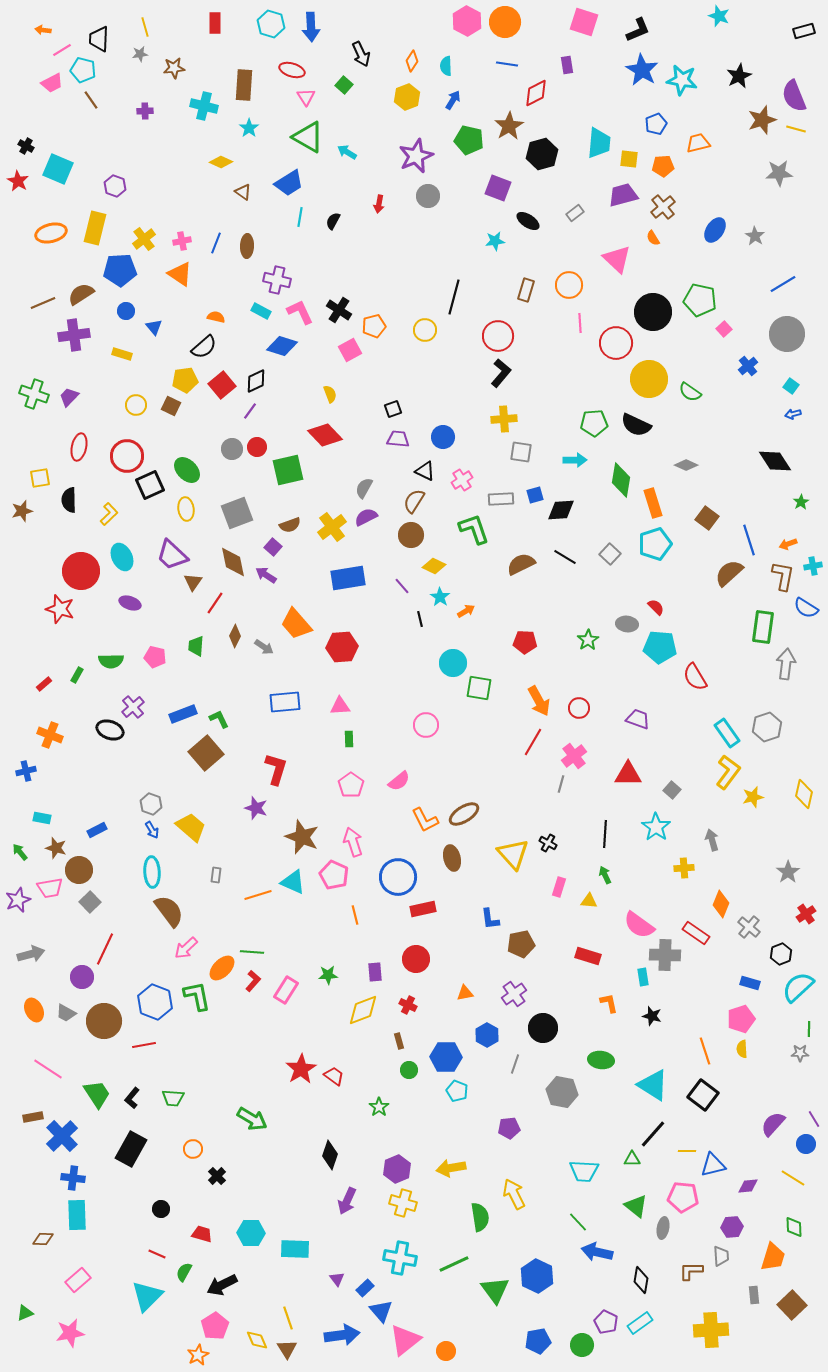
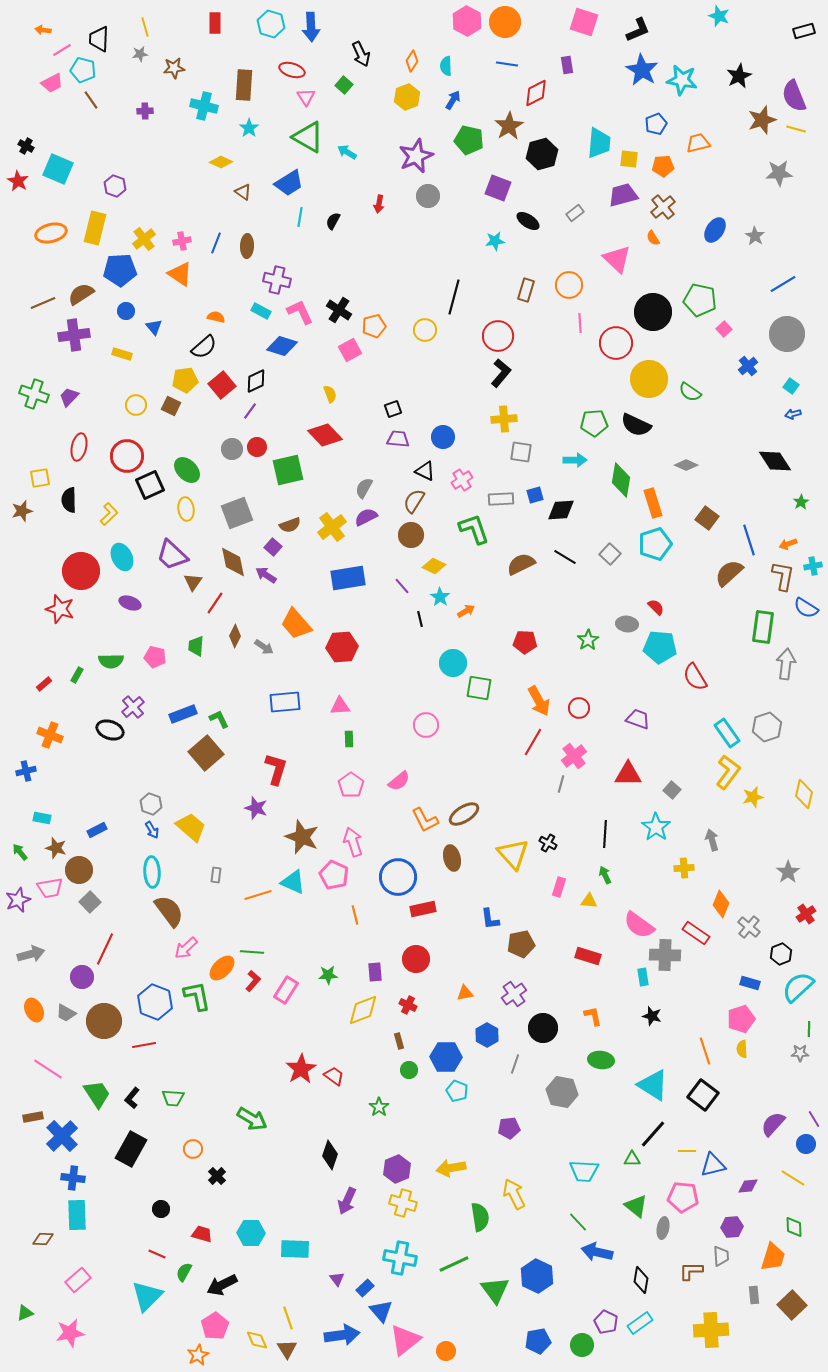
orange L-shape at (609, 1003): moved 16 px left, 13 px down
